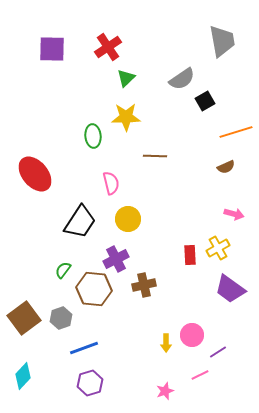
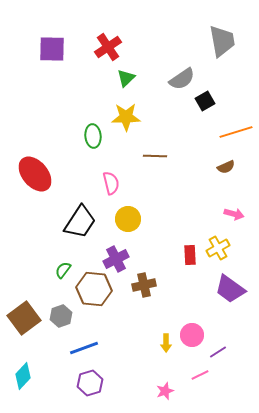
gray hexagon: moved 2 px up
